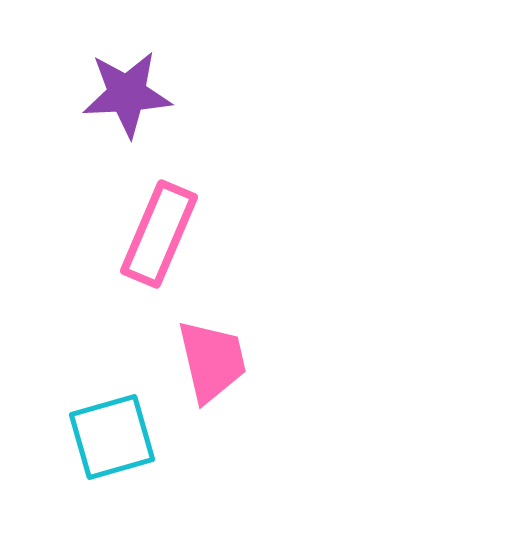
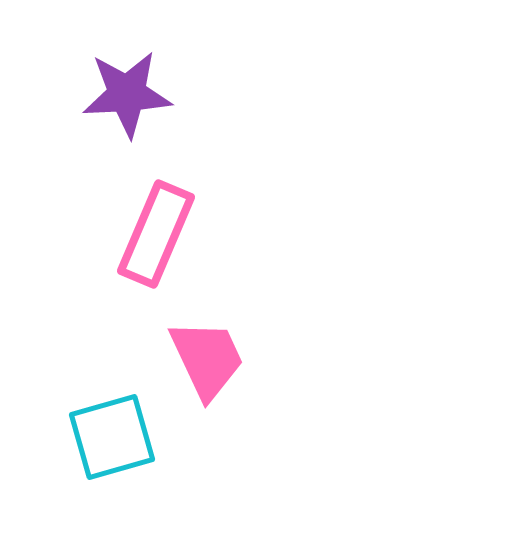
pink rectangle: moved 3 px left
pink trapezoid: moved 5 px left, 2 px up; rotated 12 degrees counterclockwise
